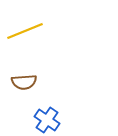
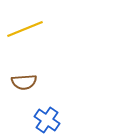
yellow line: moved 2 px up
